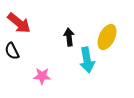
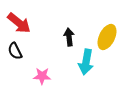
black semicircle: moved 3 px right
cyan arrow: moved 1 px left, 2 px down; rotated 20 degrees clockwise
